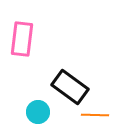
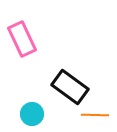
pink rectangle: rotated 32 degrees counterclockwise
cyan circle: moved 6 px left, 2 px down
